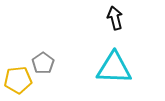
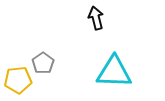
black arrow: moved 19 px left
cyan triangle: moved 4 px down
